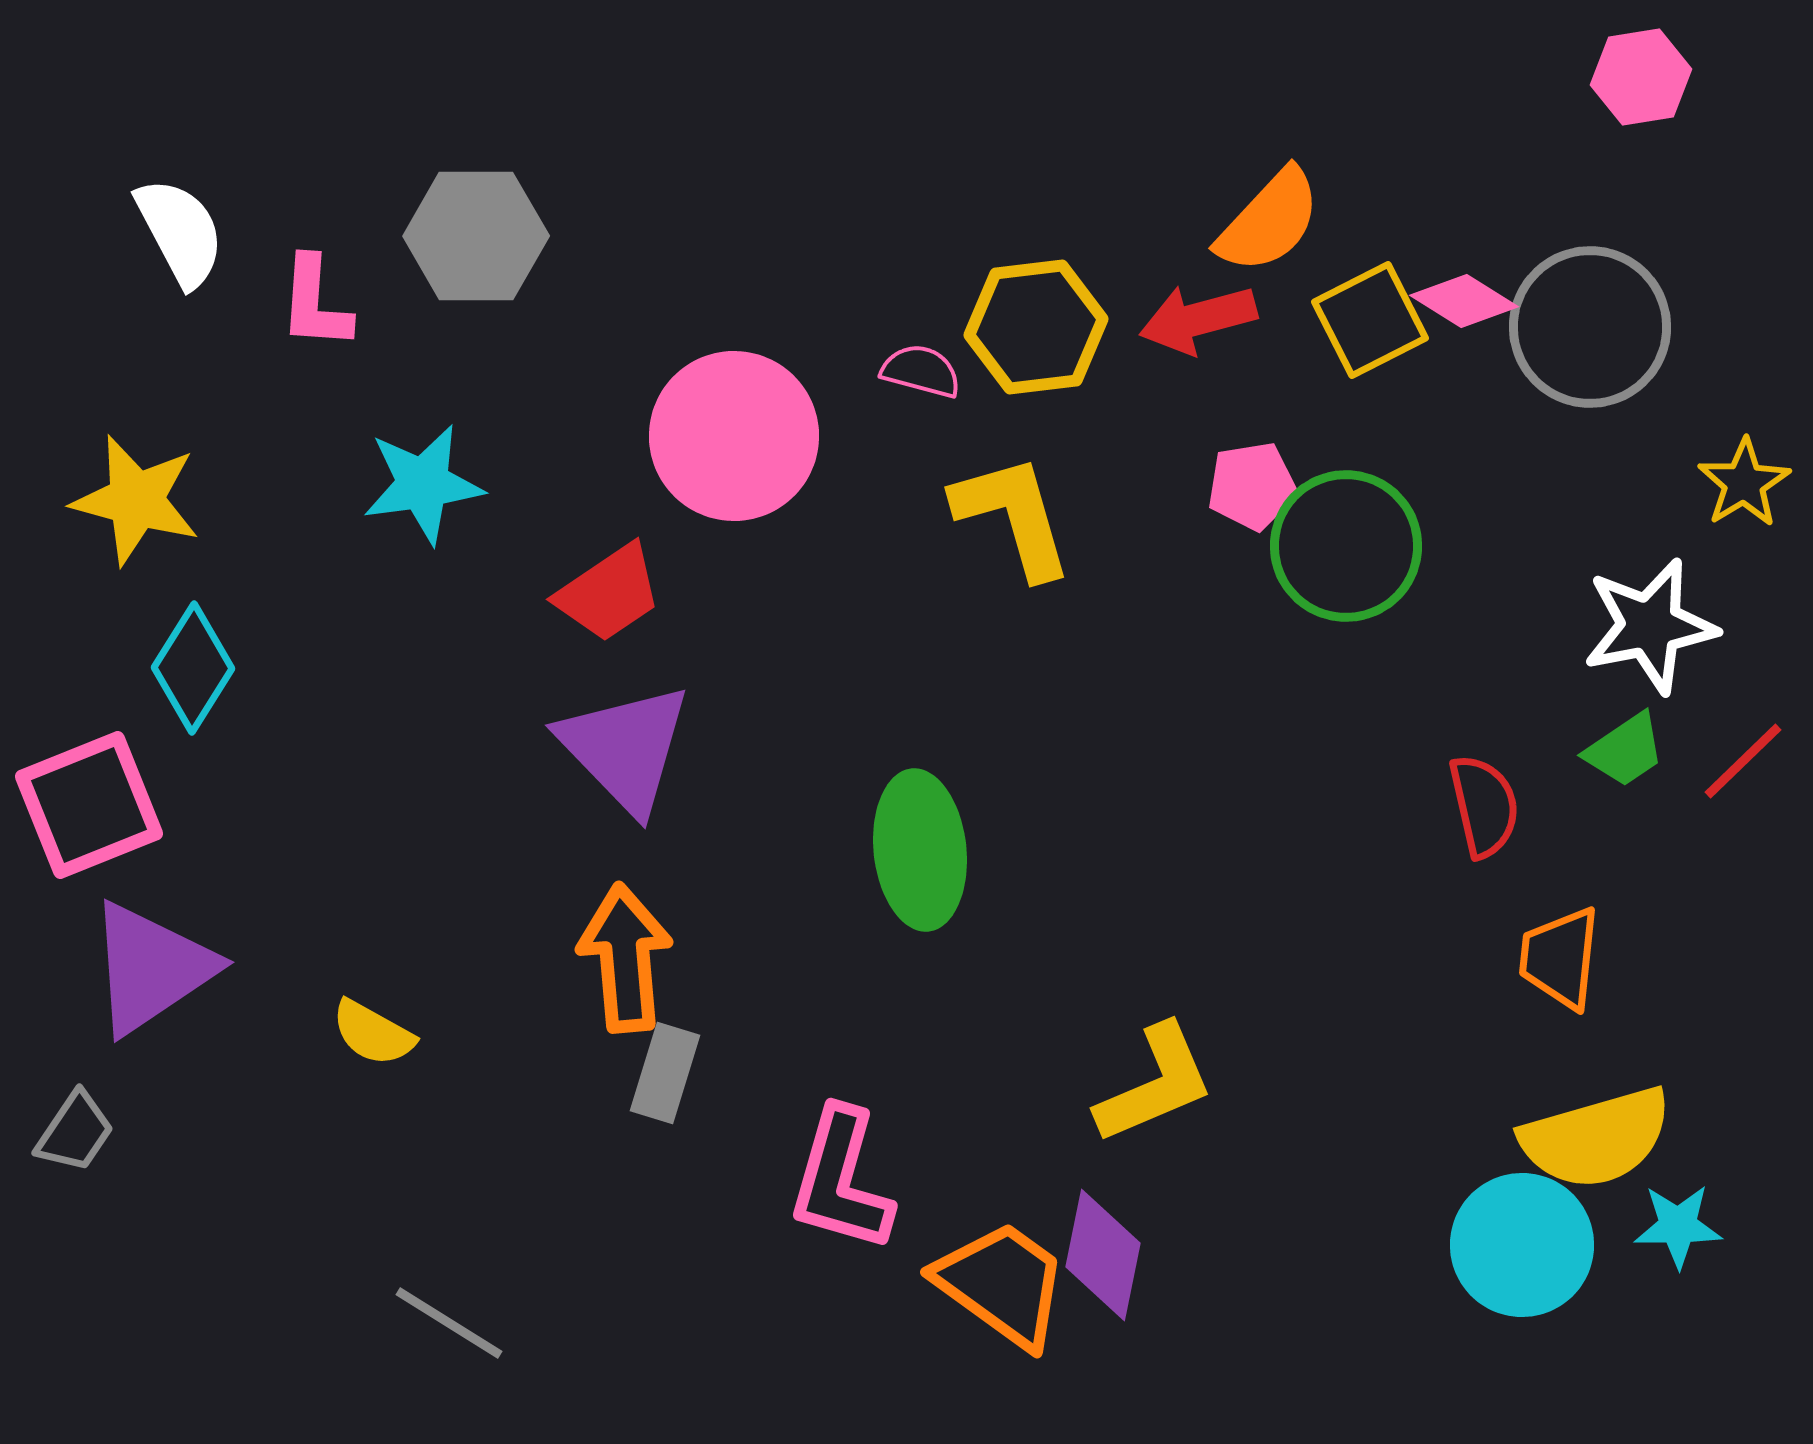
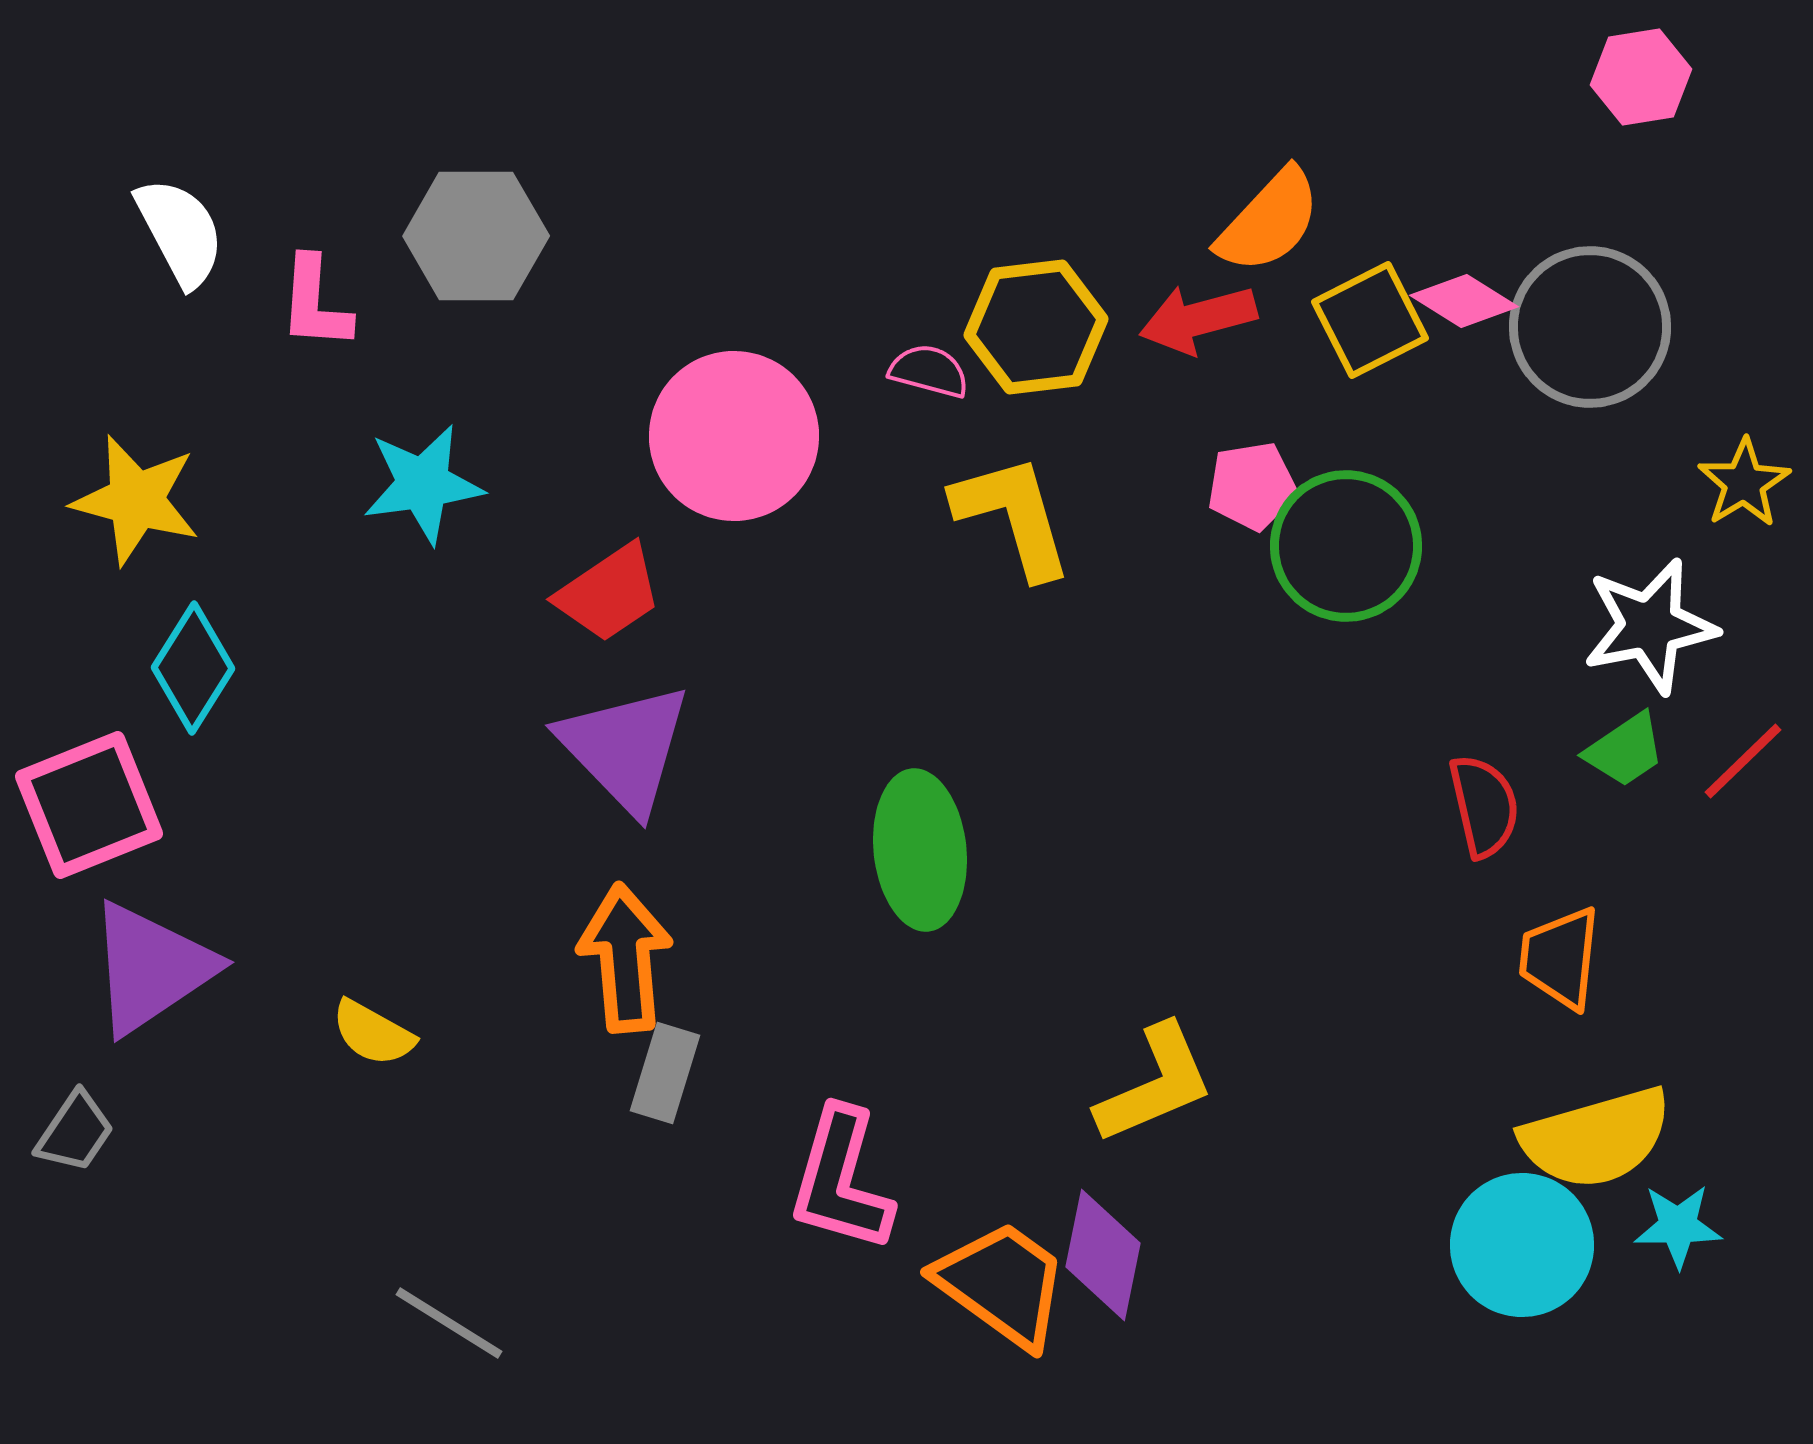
pink semicircle at (921, 371): moved 8 px right
